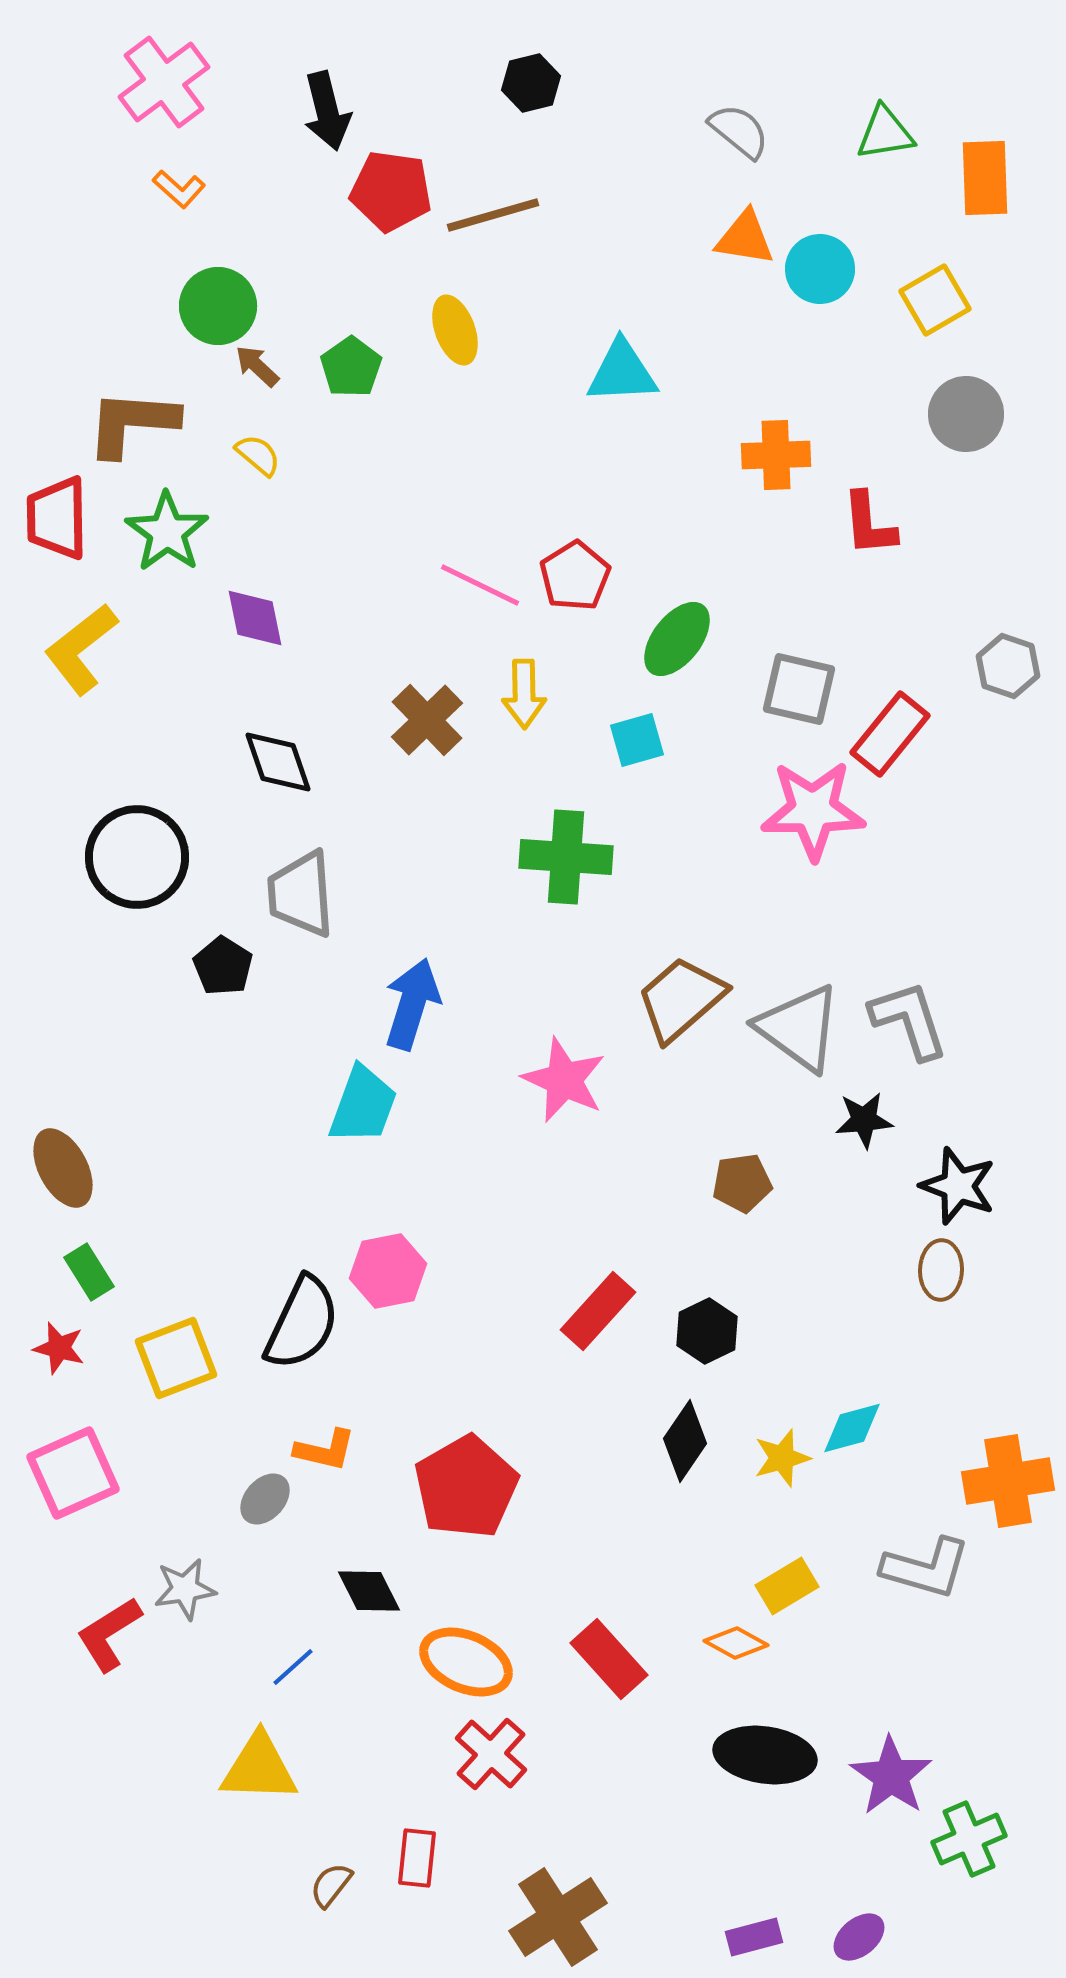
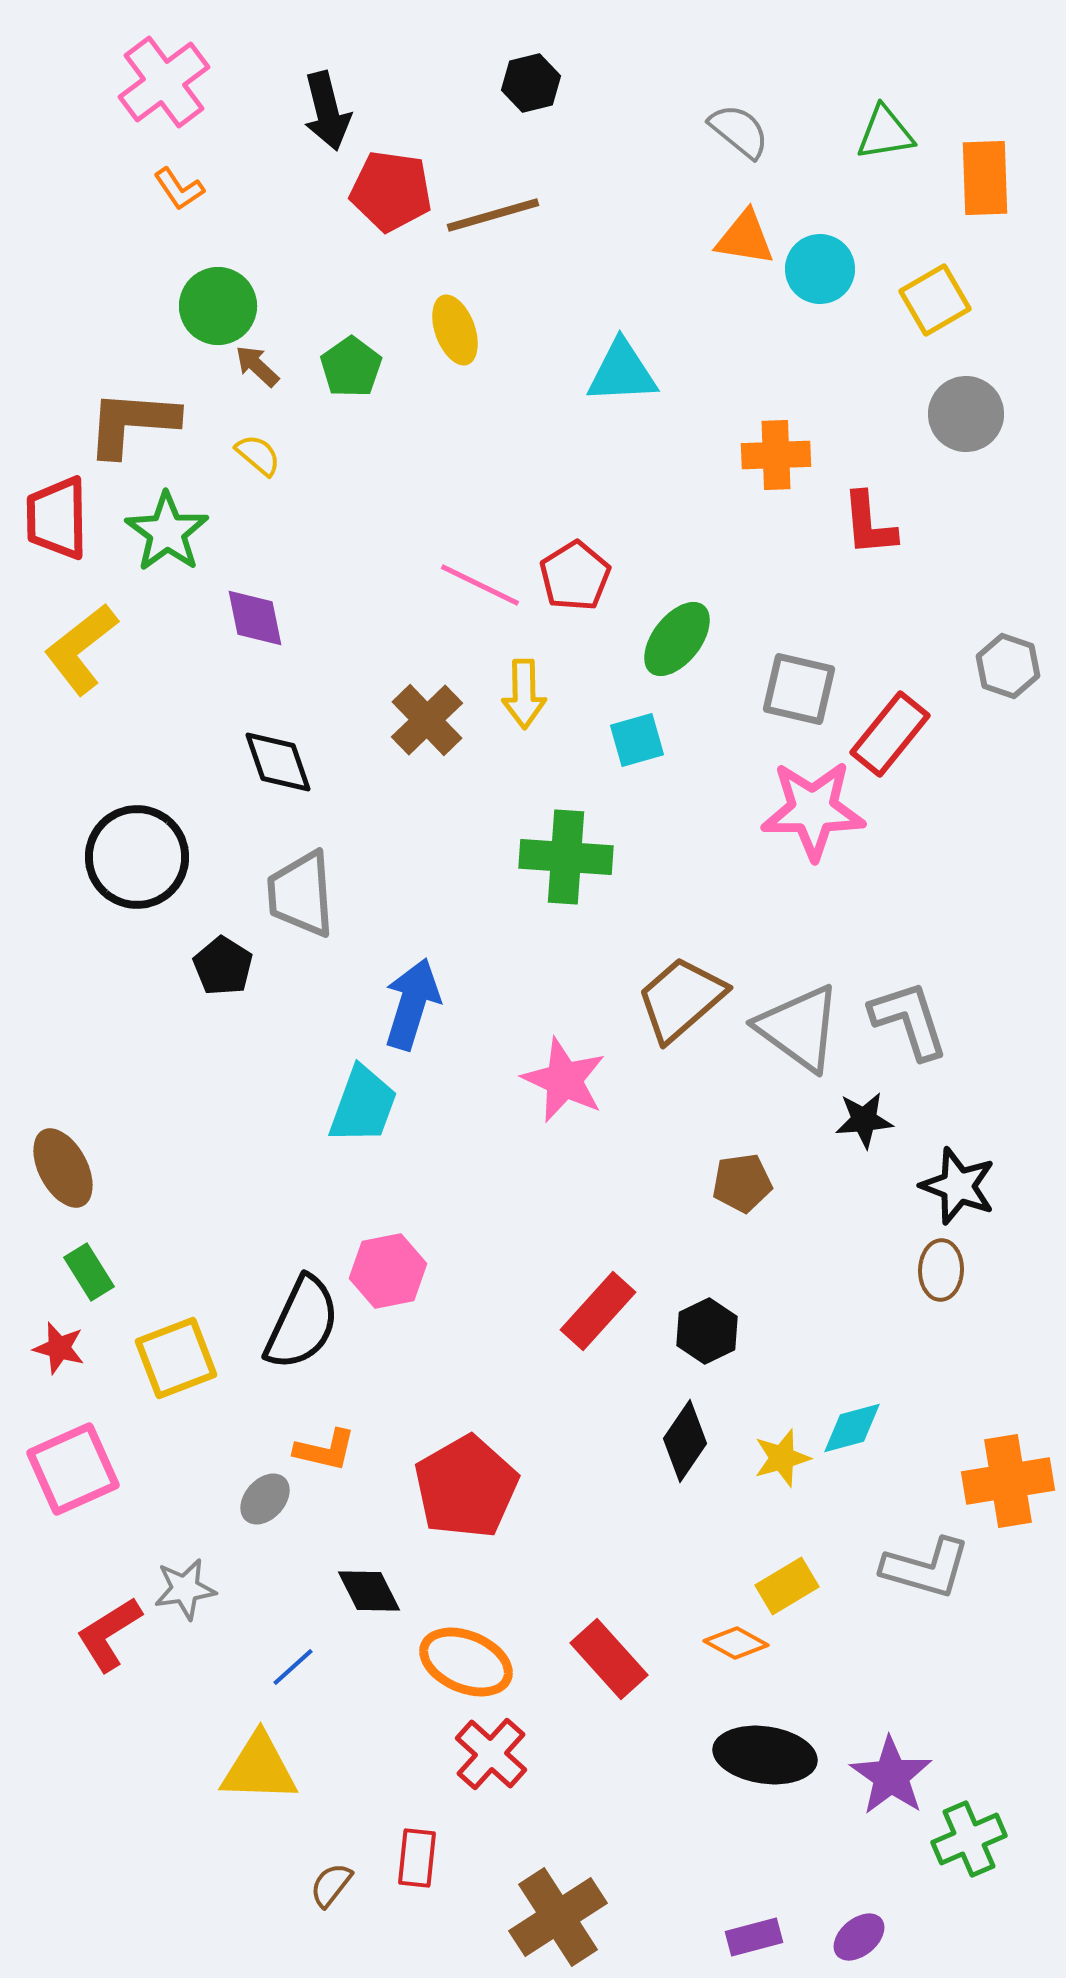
orange L-shape at (179, 189): rotated 14 degrees clockwise
pink square at (73, 1473): moved 4 px up
